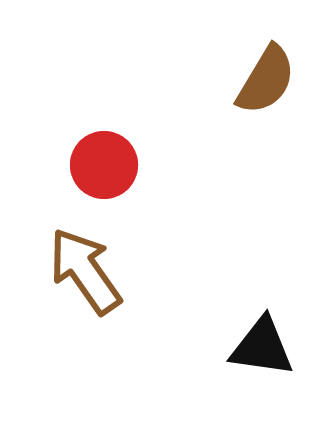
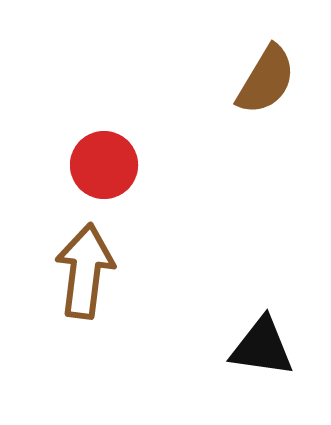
brown arrow: rotated 42 degrees clockwise
